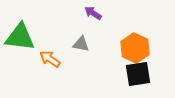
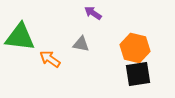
orange hexagon: rotated 12 degrees counterclockwise
